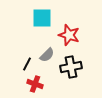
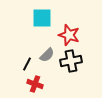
black cross: moved 6 px up
